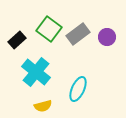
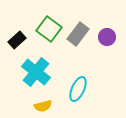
gray rectangle: rotated 15 degrees counterclockwise
